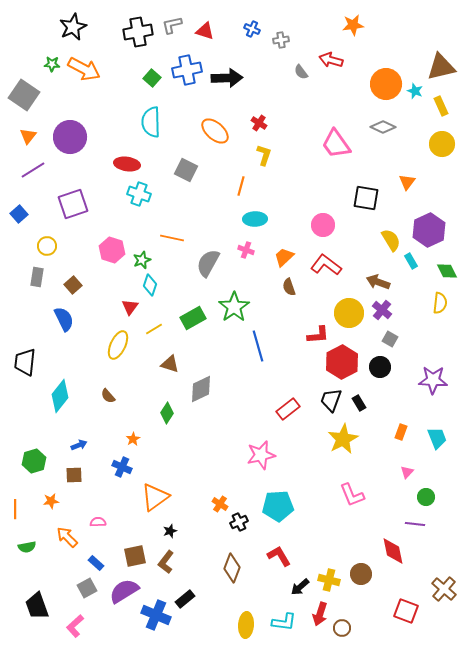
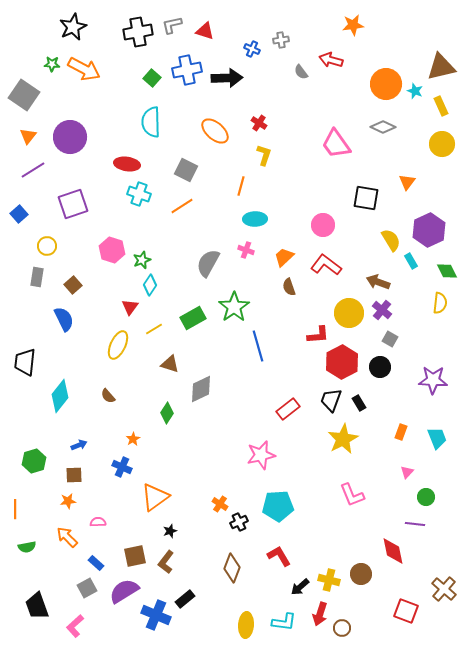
blue cross at (252, 29): moved 20 px down
orange line at (172, 238): moved 10 px right, 32 px up; rotated 45 degrees counterclockwise
cyan diamond at (150, 285): rotated 15 degrees clockwise
orange star at (51, 501): moved 17 px right
